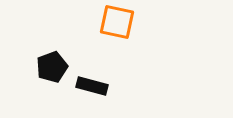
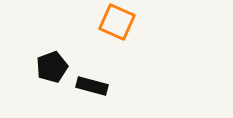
orange square: rotated 12 degrees clockwise
